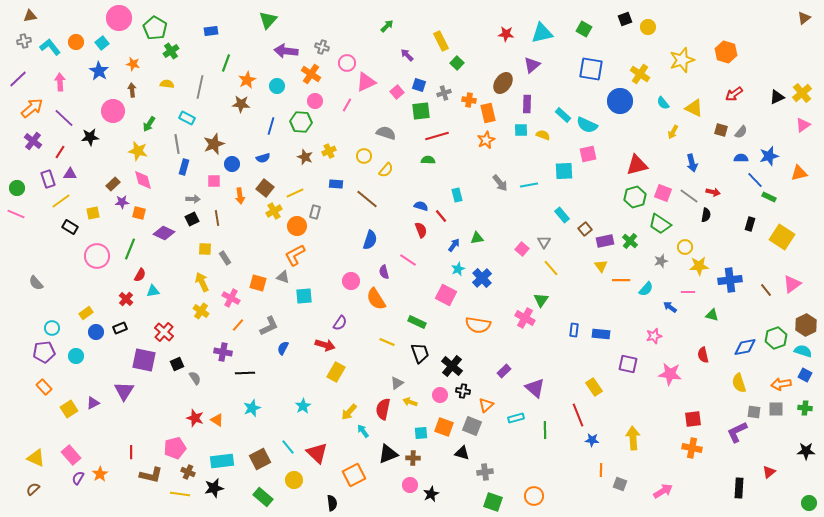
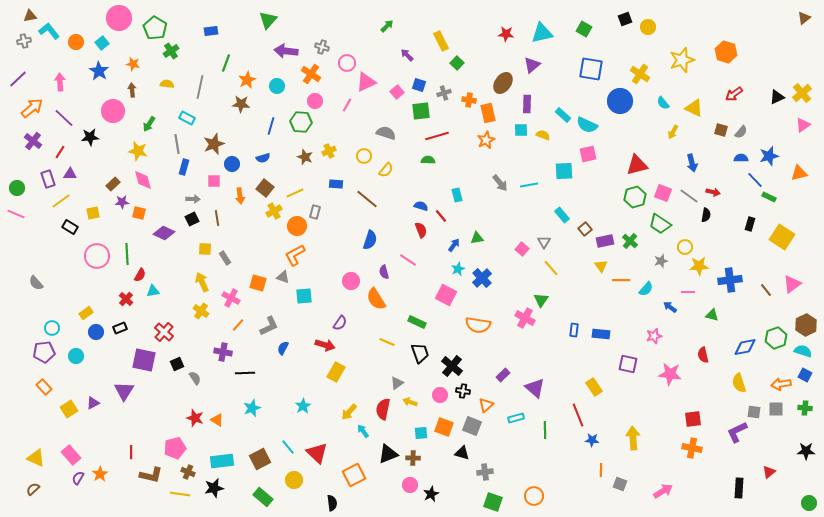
cyan L-shape at (50, 47): moved 1 px left, 16 px up
green line at (130, 249): moved 3 px left, 5 px down; rotated 25 degrees counterclockwise
purple rectangle at (504, 371): moved 1 px left, 4 px down
